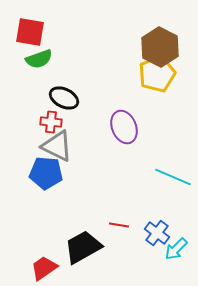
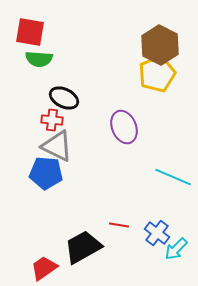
brown hexagon: moved 2 px up
green semicircle: rotated 24 degrees clockwise
red cross: moved 1 px right, 2 px up
